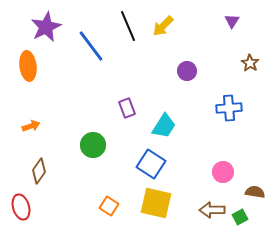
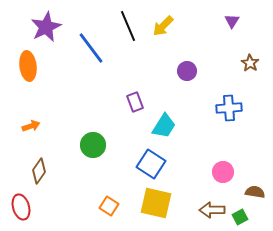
blue line: moved 2 px down
purple rectangle: moved 8 px right, 6 px up
